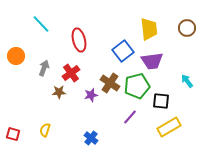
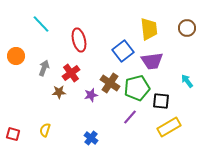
green pentagon: moved 2 px down
